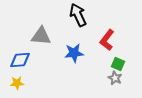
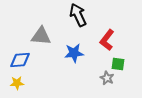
green square: rotated 16 degrees counterclockwise
gray star: moved 8 px left
